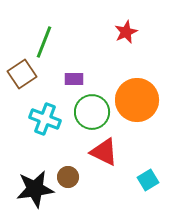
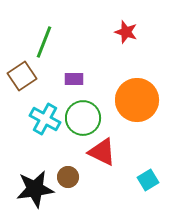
red star: rotated 30 degrees counterclockwise
brown square: moved 2 px down
green circle: moved 9 px left, 6 px down
cyan cross: rotated 8 degrees clockwise
red triangle: moved 2 px left
